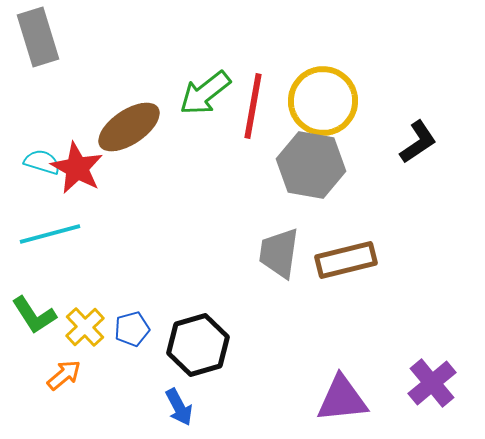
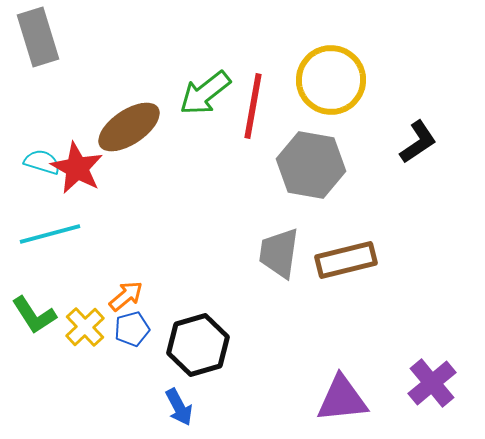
yellow circle: moved 8 px right, 21 px up
orange arrow: moved 62 px right, 79 px up
